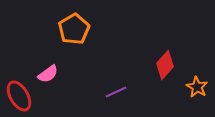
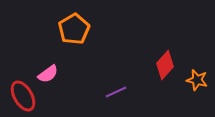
orange star: moved 7 px up; rotated 15 degrees counterclockwise
red ellipse: moved 4 px right
